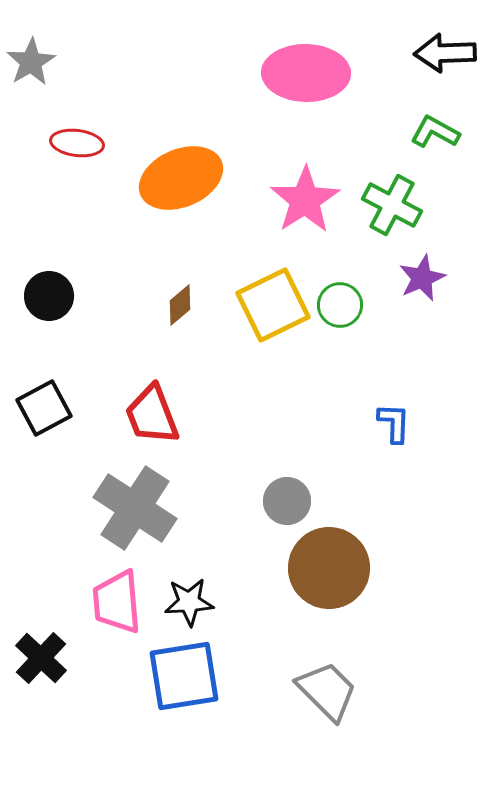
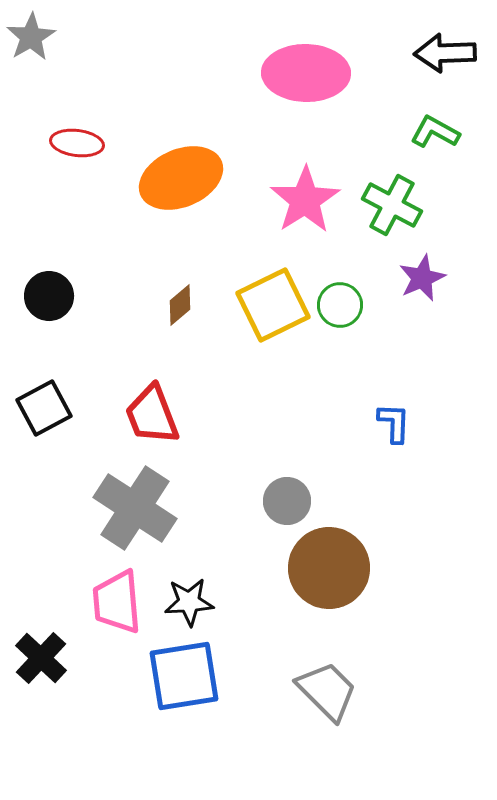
gray star: moved 25 px up
